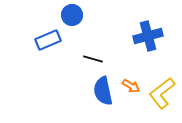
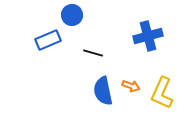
black line: moved 6 px up
orange arrow: rotated 12 degrees counterclockwise
yellow L-shape: rotated 28 degrees counterclockwise
